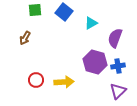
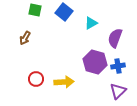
green square: rotated 16 degrees clockwise
red circle: moved 1 px up
